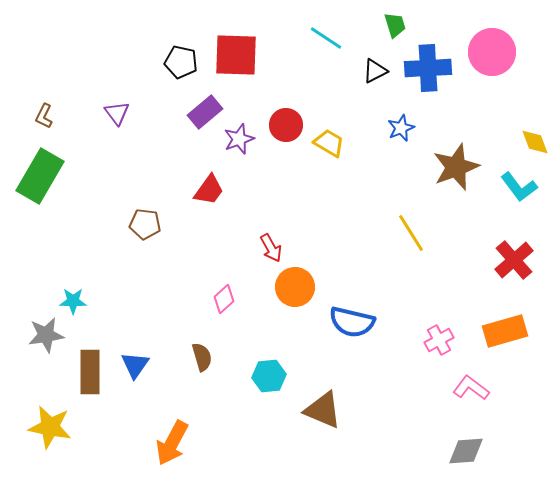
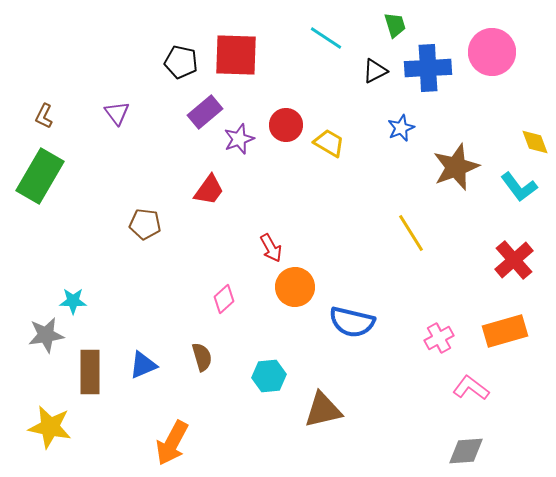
pink cross: moved 2 px up
blue triangle: moved 8 px right; rotated 32 degrees clockwise
brown triangle: rotated 36 degrees counterclockwise
